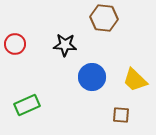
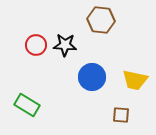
brown hexagon: moved 3 px left, 2 px down
red circle: moved 21 px right, 1 px down
yellow trapezoid: rotated 32 degrees counterclockwise
green rectangle: rotated 55 degrees clockwise
